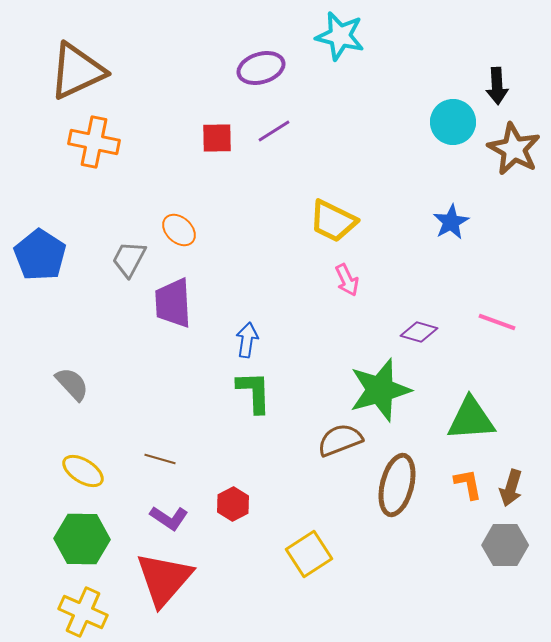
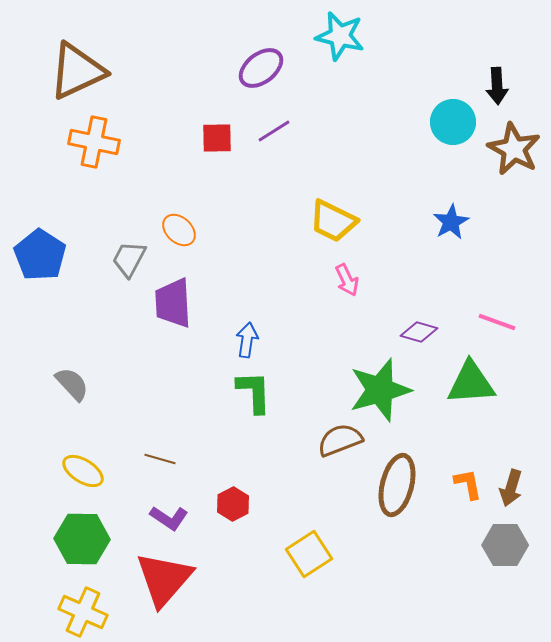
purple ellipse: rotated 21 degrees counterclockwise
green triangle: moved 36 px up
